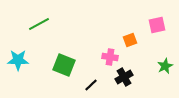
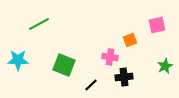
black cross: rotated 24 degrees clockwise
